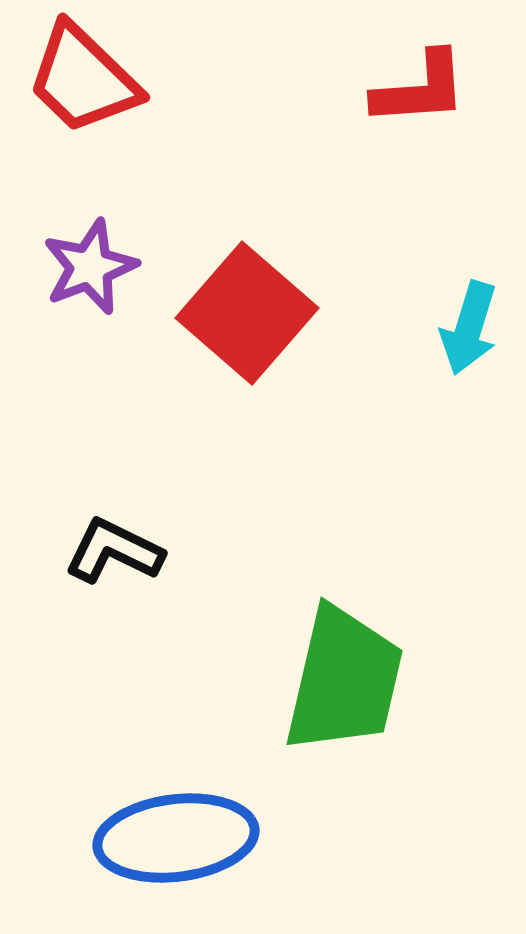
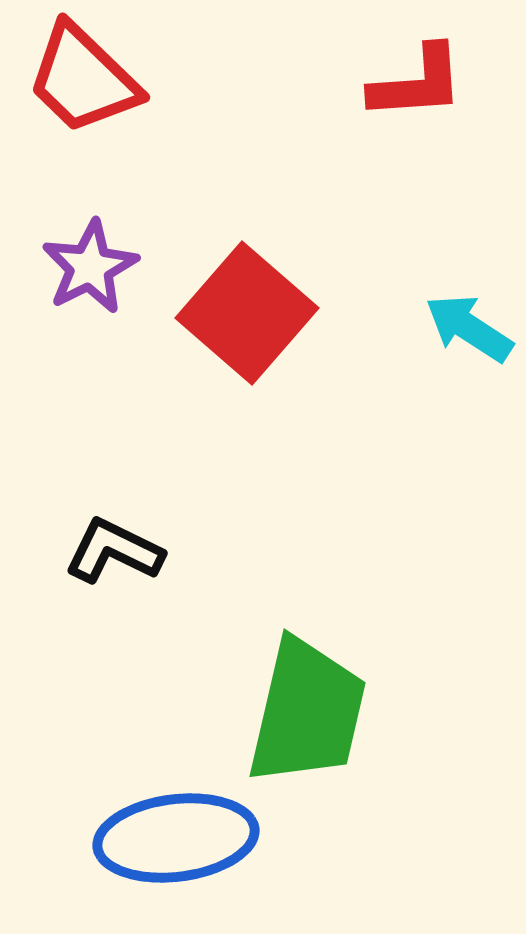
red L-shape: moved 3 px left, 6 px up
purple star: rotated 6 degrees counterclockwise
cyan arrow: rotated 106 degrees clockwise
green trapezoid: moved 37 px left, 32 px down
